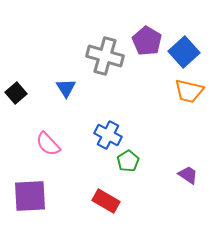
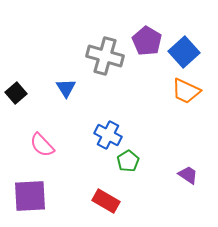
orange trapezoid: moved 3 px left; rotated 12 degrees clockwise
pink semicircle: moved 6 px left, 1 px down
